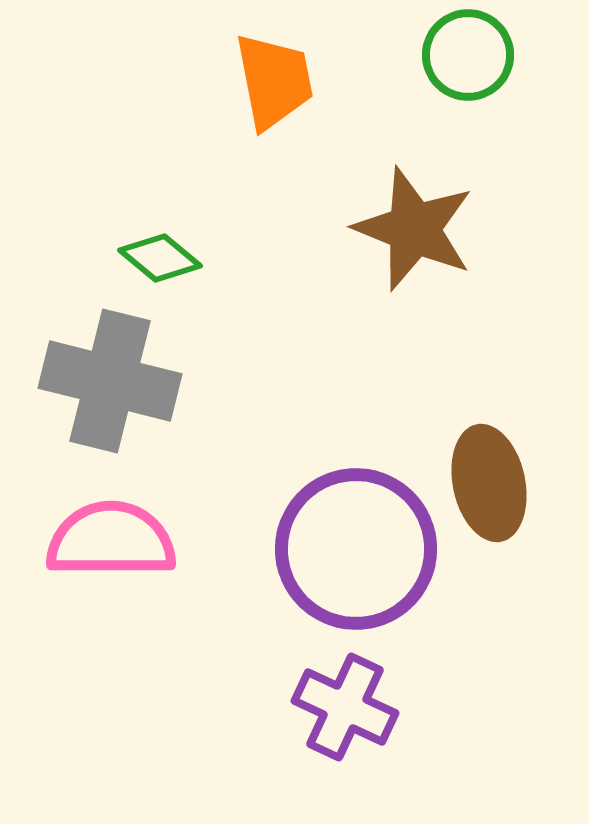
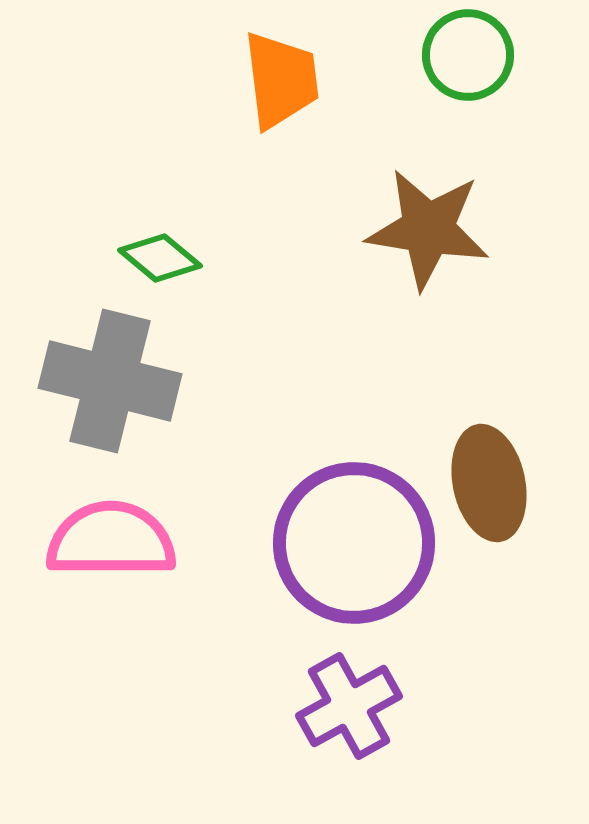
orange trapezoid: moved 7 px right, 1 px up; rotated 4 degrees clockwise
brown star: moved 14 px right; rotated 13 degrees counterclockwise
purple circle: moved 2 px left, 6 px up
purple cross: moved 4 px right, 1 px up; rotated 36 degrees clockwise
